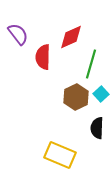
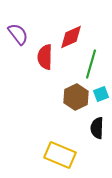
red semicircle: moved 2 px right
cyan square: rotated 21 degrees clockwise
